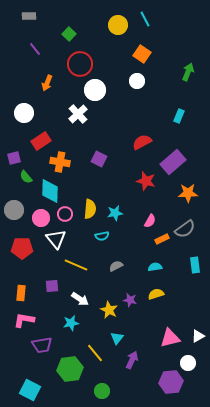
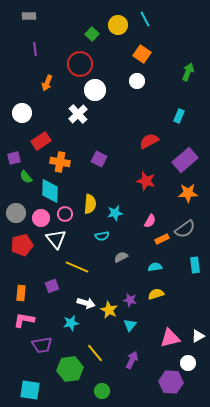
green square at (69, 34): moved 23 px right
purple line at (35, 49): rotated 32 degrees clockwise
white circle at (24, 113): moved 2 px left
red semicircle at (142, 142): moved 7 px right, 1 px up
purple rectangle at (173, 162): moved 12 px right, 2 px up
yellow semicircle at (90, 209): moved 5 px up
gray circle at (14, 210): moved 2 px right, 3 px down
red pentagon at (22, 248): moved 3 px up; rotated 15 degrees counterclockwise
yellow line at (76, 265): moved 1 px right, 2 px down
gray semicircle at (116, 266): moved 5 px right, 9 px up
purple square at (52, 286): rotated 16 degrees counterclockwise
white arrow at (80, 299): moved 6 px right, 4 px down; rotated 18 degrees counterclockwise
cyan triangle at (117, 338): moved 13 px right, 13 px up
purple hexagon at (171, 382): rotated 10 degrees clockwise
cyan square at (30, 390): rotated 20 degrees counterclockwise
